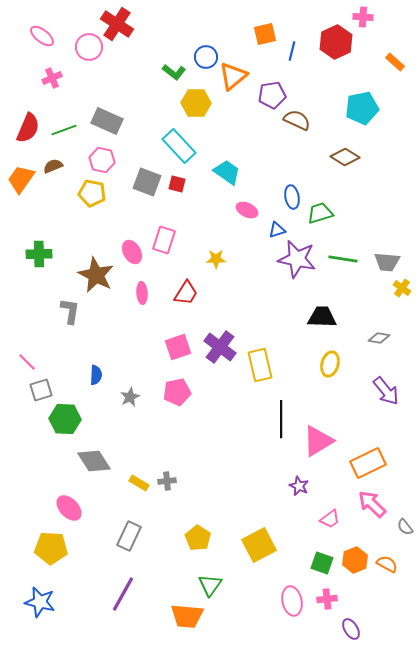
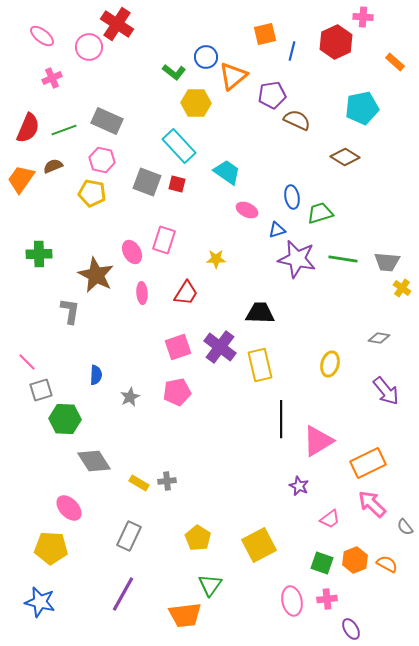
black trapezoid at (322, 317): moved 62 px left, 4 px up
orange trapezoid at (187, 616): moved 2 px left, 1 px up; rotated 12 degrees counterclockwise
